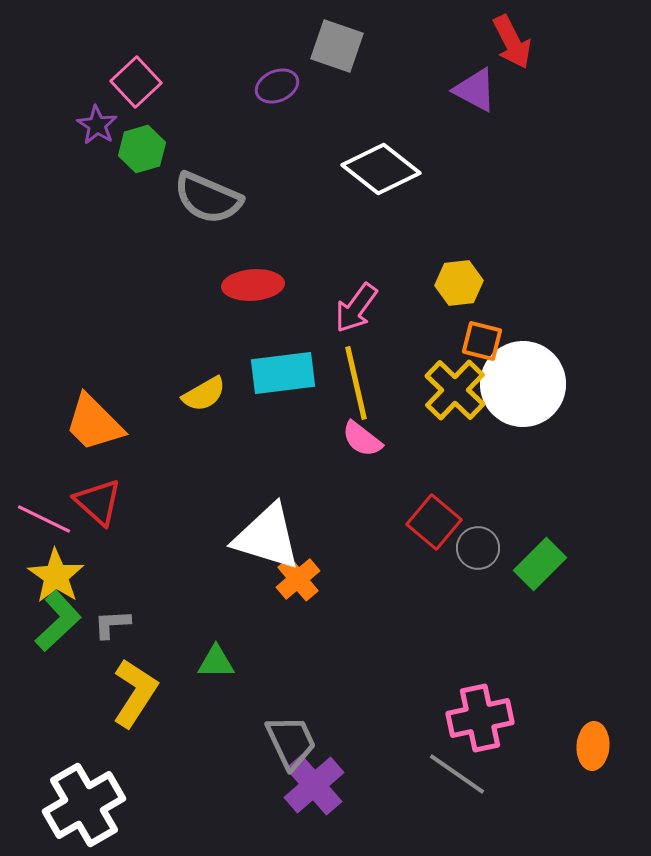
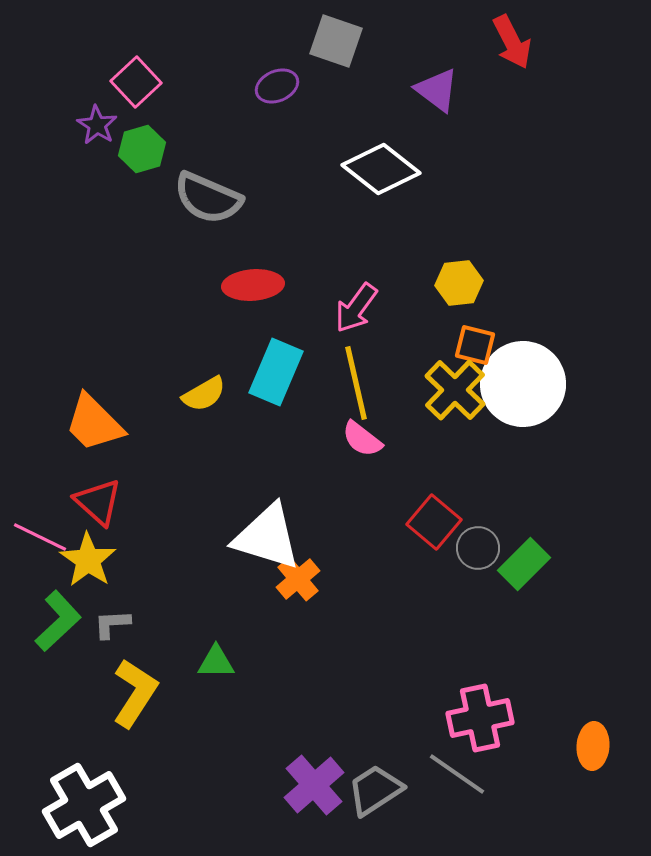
gray square: moved 1 px left, 5 px up
purple triangle: moved 38 px left; rotated 9 degrees clockwise
orange square: moved 7 px left, 4 px down
cyan rectangle: moved 7 px left, 1 px up; rotated 60 degrees counterclockwise
pink line: moved 4 px left, 18 px down
green rectangle: moved 16 px left
yellow star: moved 32 px right, 16 px up
gray trapezoid: moved 84 px right, 48 px down; rotated 98 degrees counterclockwise
